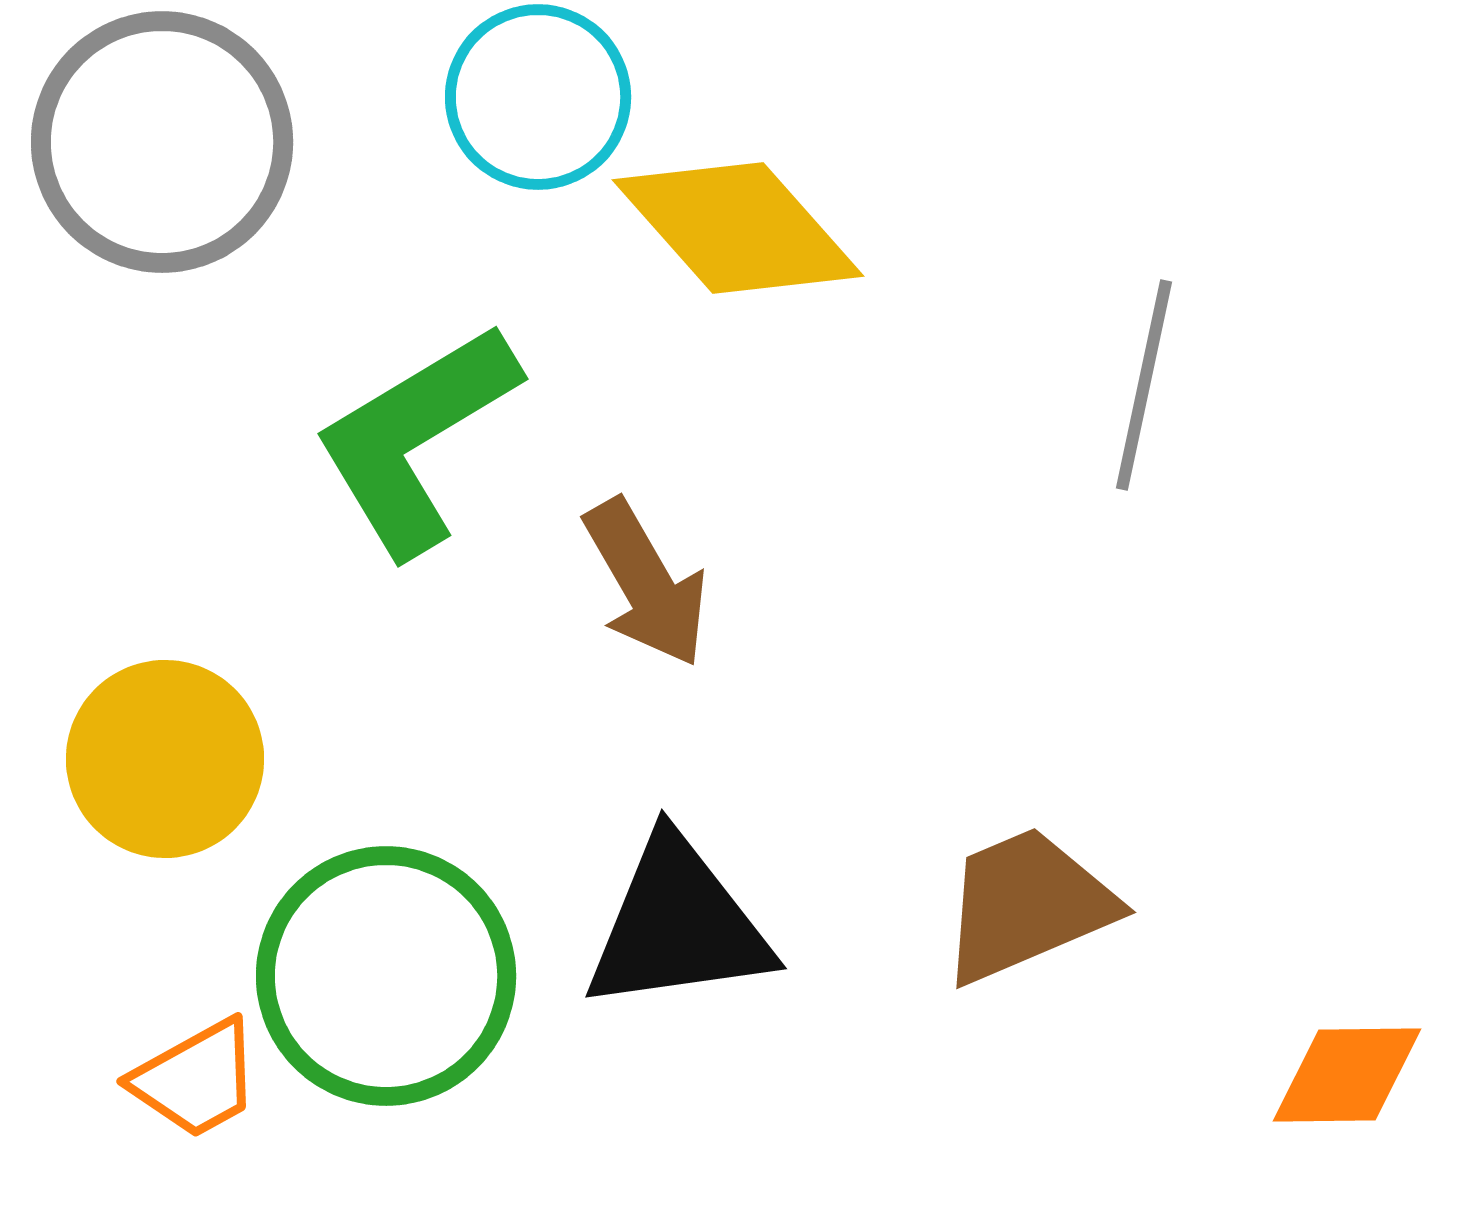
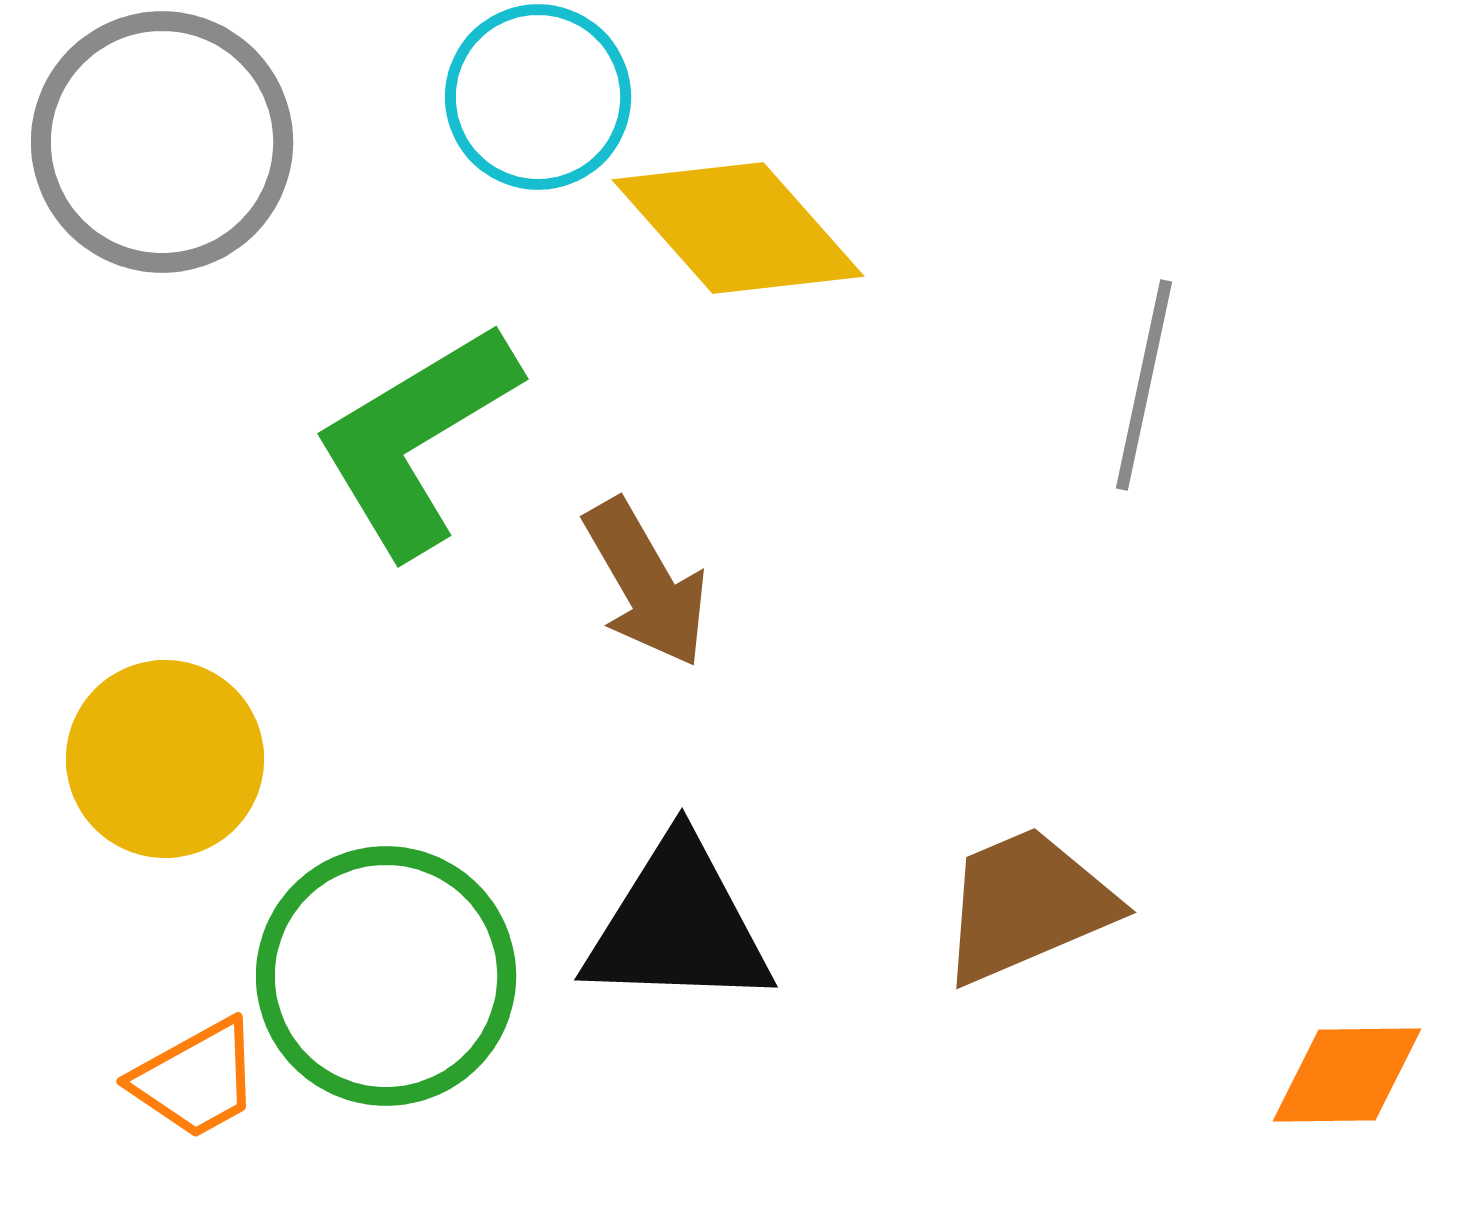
black triangle: rotated 10 degrees clockwise
